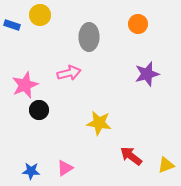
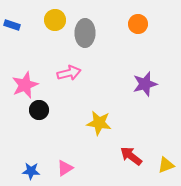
yellow circle: moved 15 px right, 5 px down
gray ellipse: moved 4 px left, 4 px up
purple star: moved 2 px left, 10 px down
